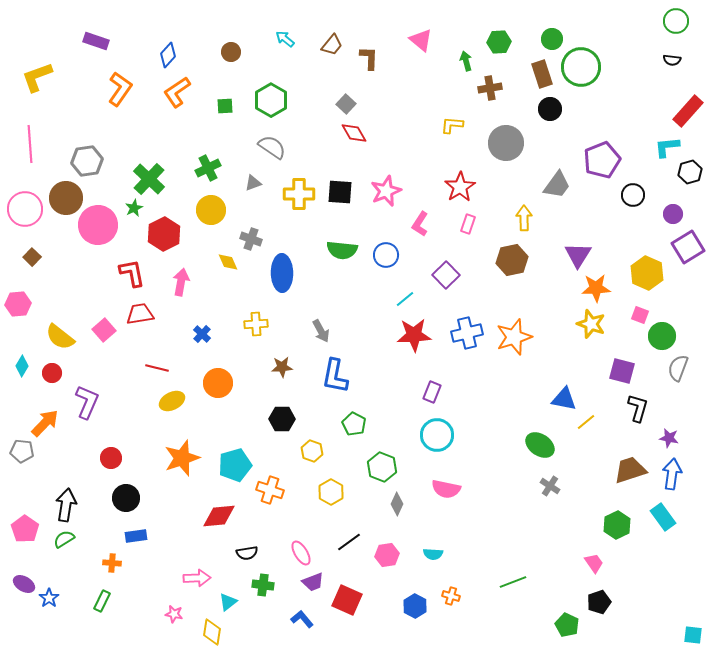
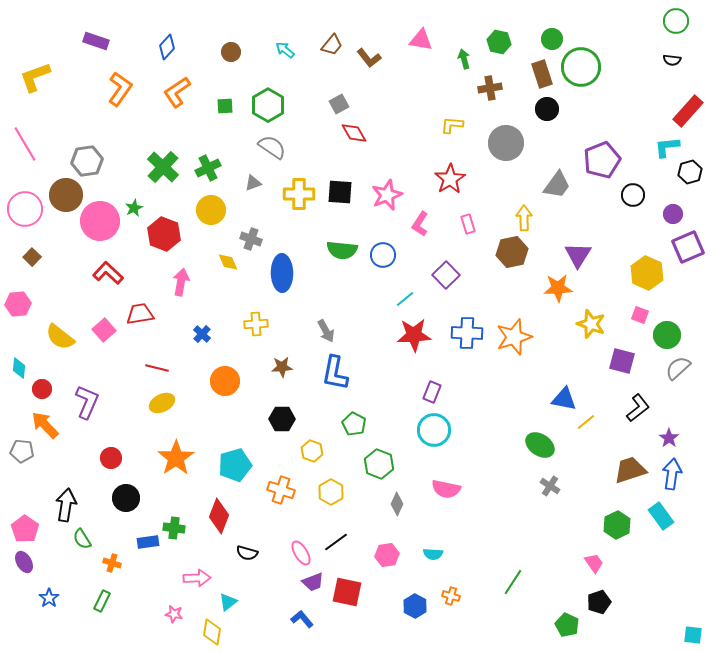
cyan arrow at (285, 39): moved 11 px down
pink triangle at (421, 40): rotated 30 degrees counterclockwise
green hexagon at (499, 42): rotated 15 degrees clockwise
blue diamond at (168, 55): moved 1 px left, 8 px up
brown L-shape at (369, 58): rotated 140 degrees clockwise
green arrow at (466, 61): moved 2 px left, 2 px up
yellow L-shape at (37, 77): moved 2 px left
green hexagon at (271, 100): moved 3 px left, 5 px down
gray square at (346, 104): moved 7 px left; rotated 18 degrees clockwise
black circle at (550, 109): moved 3 px left
pink line at (30, 144): moved 5 px left; rotated 27 degrees counterclockwise
green cross at (149, 179): moved 14 px right, 12 px up
red star at (460, 187): moved 10 px left, 8 px up
pink star at (386, 191): moved 1 px right, 4 px down
brown circle at (66, 198): moved 3 px up
pink rectangle at (468, 224): rotated 36 degrees counterclockwise
pink circle at (98, 225): moved 2 px right, 4 px up
red hexagon at (164, 234): rotated 12 degrees counterclockwise
purple square at (688, 247): rotated 8 degrees clockwise
blue circle at (386, 255): moved 3 px left
brown hexagon at (512, 260): moved 8 px up
red L-shape at (132, 273): moved 24 px left; rotated 36 degrees counterclockwise
orange star at (596, 288): moved 38 px left
gray arrow at (321, 331): moved 5 px right
blue cross at (467, 333): rotated 16 degrees clockwise
green circle at (662, 336): moved 5 px right, 1 px up
cyan diamond at (22, 366): moved 3 px left, 2 px down; rotated 25 degrees counterclockwise
gray semicircle at (678, 368): rotated 28 degrees clockwise
purple square at (622, 371): moved 10 px up
red circle at (52, 373): moved 10 px left, 16 px down
blue L-shape at (335, 376): moved 3 px up
orange circle at (218, 383): moved 7 px right, 2 px up
yellow ellipse at (172, 401): moved 10 px left, 2 px down
black L-shape at (638, 408): rotated 36 degrees clockwise
orange arrow at (45, 423): moved 2 px down; rotated 88 degrees counterclockwise
cyan circle at (437, 435): moved 3 px left, 5 px up
purple star at (669, 438): rotated 24 degrees clockwise
orange star at (182, 458): moved 6 px left; rotated 15 degrees counterclockwise
green hexagon at (382, 467): moved 3 px left, 3 px up
orange cross at (270, 490): moved 11 px right
red diamond at (219, 516): rotated 64 degrees counterclockwise
cyan rectangle at (663, 517): moved 2 px left, 1 px up
blue rectangle at (136, 536): moved 12 px right, 6 px down
green semicircle at (64, 539): moved 18 px right; rotated 90 degrees counterclockwise
black line at (349, 542): moved 13 px left
black semicircle at (247, 553): rotated 25 degrees clockwise
orange cross at (112, 563): rotated 12 degrees clockwise
green line at (513, 582): rotated 36 degrees counterclockwise
purple ellipse at (24, 584): moved 22 px up; rotated 30 degrees clockwise
green cross at (263, 585): moved 89 px left, 57 px up
red square at (347, 600): moved 8 px up; rotated 12 degrees counterclockwise
